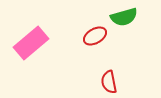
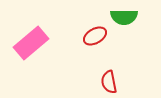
green semicircle: rotated 16 degrees clockwise
